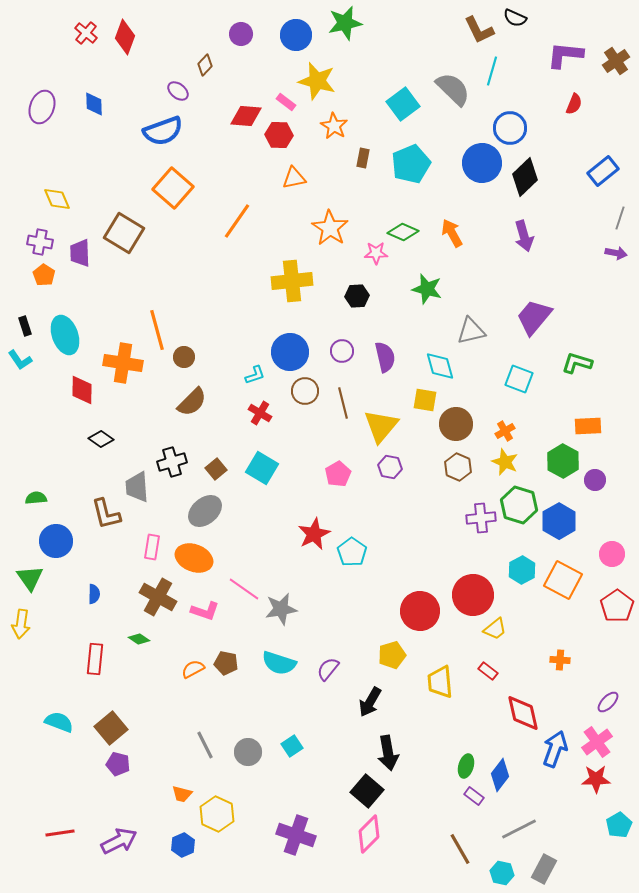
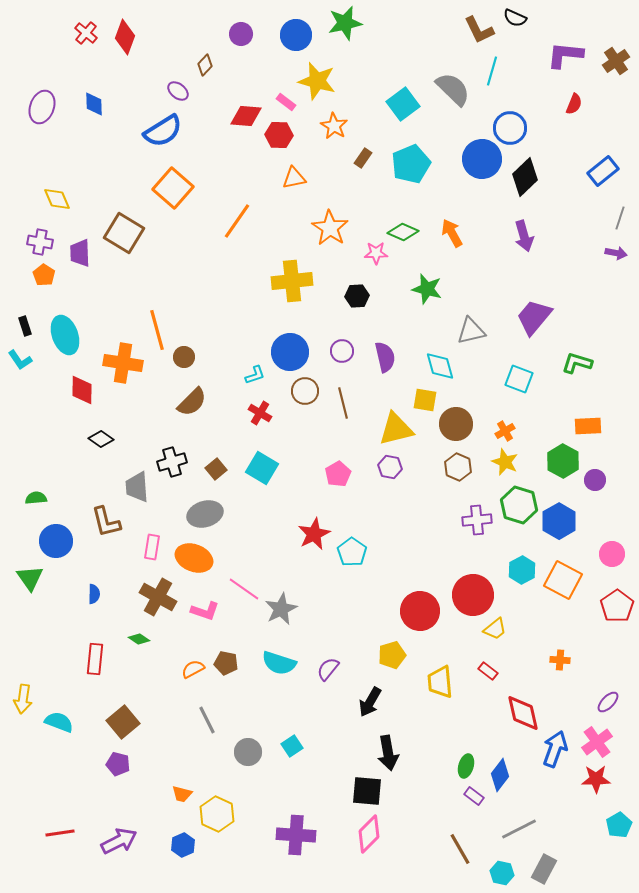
blue semicircle at (163, 131): rotated 12 degrees counterclockwise
brown rectangle at (363, 158): rotated 24 degrees clockwise
blue circle at (482, 163): moved 4 px up
yellow triangle at (381, 426): moved 15 px right, 3 px down; rotated 36 degrees clockwise
gray ellipse at (205, 511): moved 3 px down; rotated 24 degrees clockwise
brown L-shape at (106, 514): moved 8 px down
purple cross at (481, 518): moved 4 px left, 2 px down
gray star at (281, 609): rotated 16 degrees counterclockwise
yellow arrow at (21, 624): moved 2 px right, 75 px down
brown square at (111, 728): moved 12 px right, 6 px up
gray line at (205, 745): moved 2 px right, 25 px up
black square at (367, 791): rotated 36 degrees counterclockwise
purple cross at (296, 835): rotated 15 degrees counterclockwise
